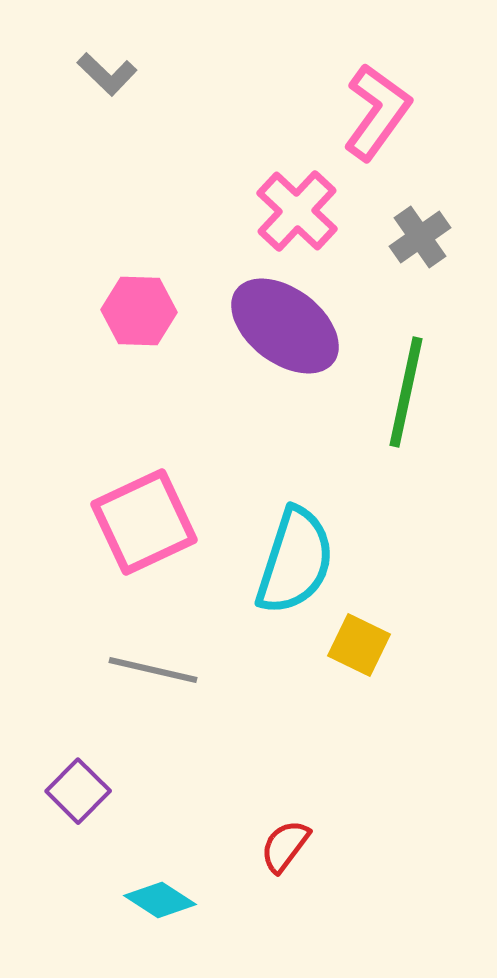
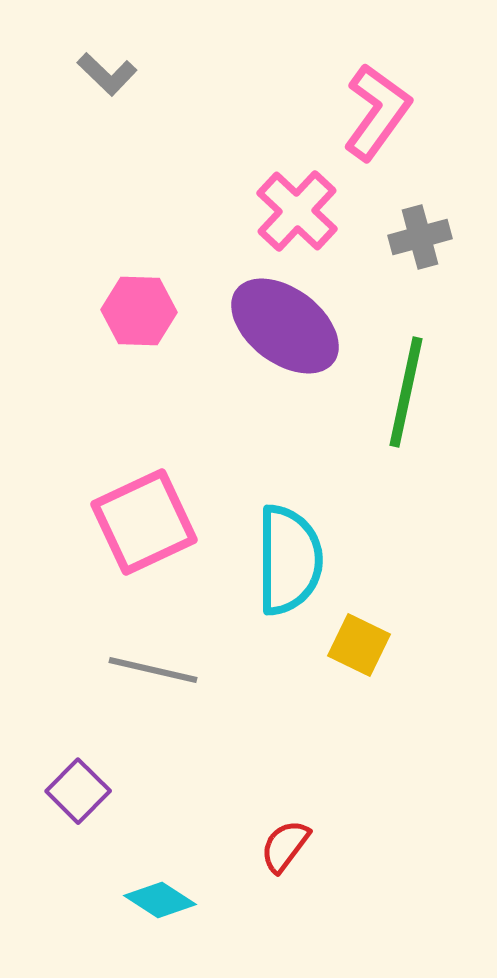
gray cross: rotated 20 degrees clockwise
cyan semicircle: moved 6 px left, 1 px up; rotated 18 degrees counterclockwise
